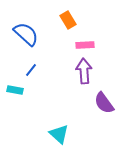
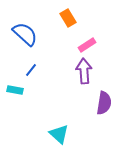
orange rectangle: moved 2 px up
blue semicircle: moved 1 px left
pink rectangle: moved 2 px right; rotated 30 degrees counterclockwise
purple semicircle: rotated 135 degrees counterclockwise
